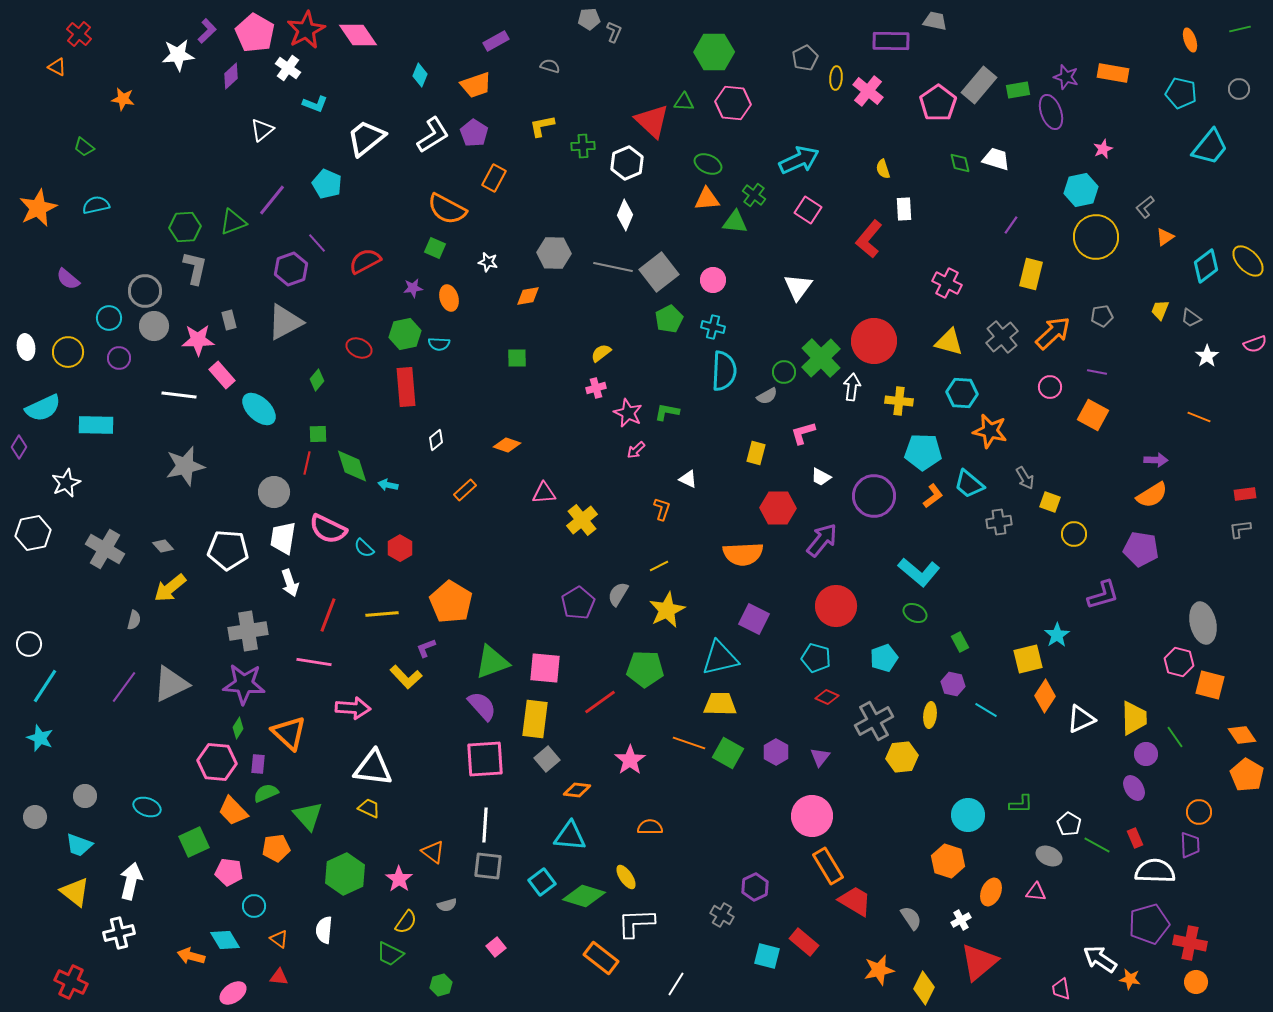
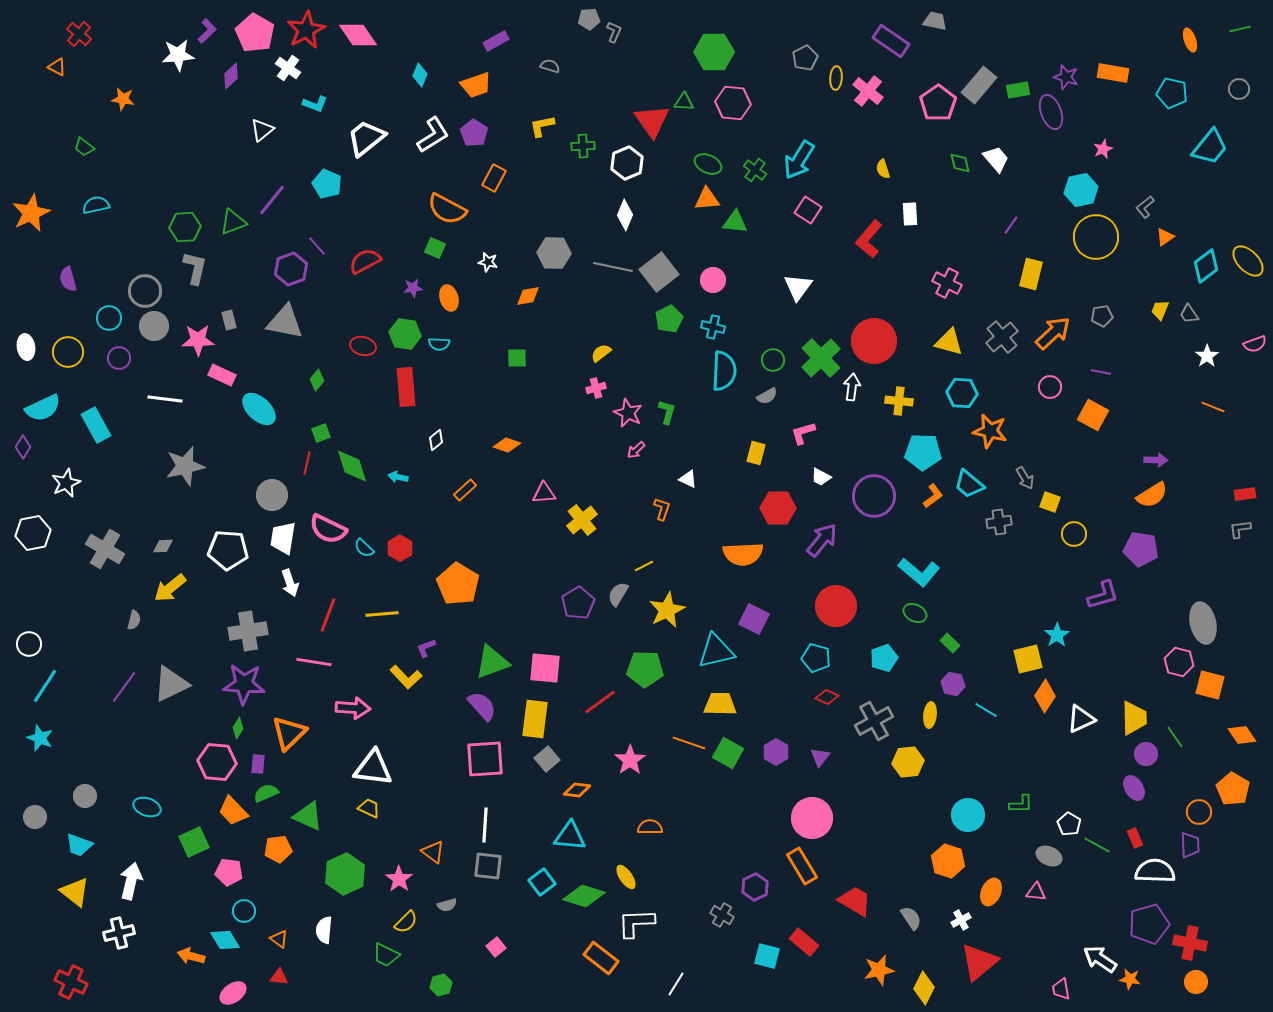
purple rectangle at (891, 41): rotated 33 degrees clockwise
cyan pentagon at (1181, 93): moved 9 px left
red triangle at (652, 121): rotated 12 degrees clockwise
white trapezoid at (996, 159): rotated 32 degrees clockwise
cyan arrow at (799, 160): rotated 147 degrees clockwise
green cross at (754, 195): moved 1 px right, 25 px up
orange star at (38, 208): moved 7 px left, 5 px down
white rectangle at (904, 209): moved 6 px right, 5 px down
purple line at (317, 243): moved 3 px down
purple semicircle at (68, 279): rotated 35 degrees clockwise
gray trapezoid at (1191, 318): moved 2 px left, 4 px up; rotated 20 degrees clockwise
gray triangle at (285, 322): rotated 39 degrees clockwise
green hexagon at (405, 334): rotated 20 degrees clockwise
red ellipse at (359, 348): moved 4 px right, 2 px up; rotated 10 degrees counterclockwise
green circle at (784, 372): moved 11 px left, 12 px up
purple line at (1097, 372): moved 4 px right
pink rectangle at (222, 375): rotated 24 degrees counterclockwise
white line at (179, 395): moved 14 px left, 4 px down
green L-shape at (667, 412): rotated 95 degrees clockwise
orange line at (1199, 417): moved 14 px right, 10 px up
cyan rectangle at (96, 425): rotated 60 degrees clockwise
green square at (318, 434): moved 3 px right, 1 px up; rotated 18 degrees counterclockwise
purple diamond at (19, 447): moved 4 px right
cyan arrow at (388, 485): moved 10 px right, 8 px up
gray circle at (274, 492): moved 2 px left, 3 px down
gray diamond at (163, 546): rotated 50 degrees counterclockwise
yellow line at (659, 566): moved 15 px left
orange pentagon at (451, 602): moved 7 px right, 18 px up
green rectangle at (960, 642): moved 10 px left, 1 px down; rotated 18 degrees counterclockwise
cyan triangle at (720, 658): moved 4 px left, 7 px up
orange triangle at (289, 733): rotated 33 degrees clockwise
yellow hexagon at (902, 757): moved 6 px right, 5 px down
orange pentagon at (1247, 775): moved 14 px left, 14 px down
green triangle at (308, 816): rotated 24 degrees counterclockwise
pink circle at (812, 816): moved 2 px down
orange pentagon at (276, 848): moved 2 px right, 1 px down
orange rectangle at (828, 866): moved 26 px left
cyan circle at (254, 906): moved 10 px left, 5 px down
yellow semicircle at (406, 922): rotated 10 degrees clockwise
green trapezoid at (390, 954): moved 4 px left, 1 px down
